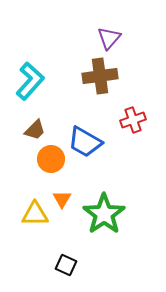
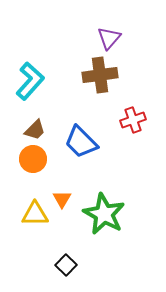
brown cross: moved 1 px up
blue trapezoid: moved 4 px left; rotated 15 degrees clockwise
orange circle: moved 18 px left
green star: rotated 9 degrees counterclockwise
black square: rotated 20 degrees clockwise
